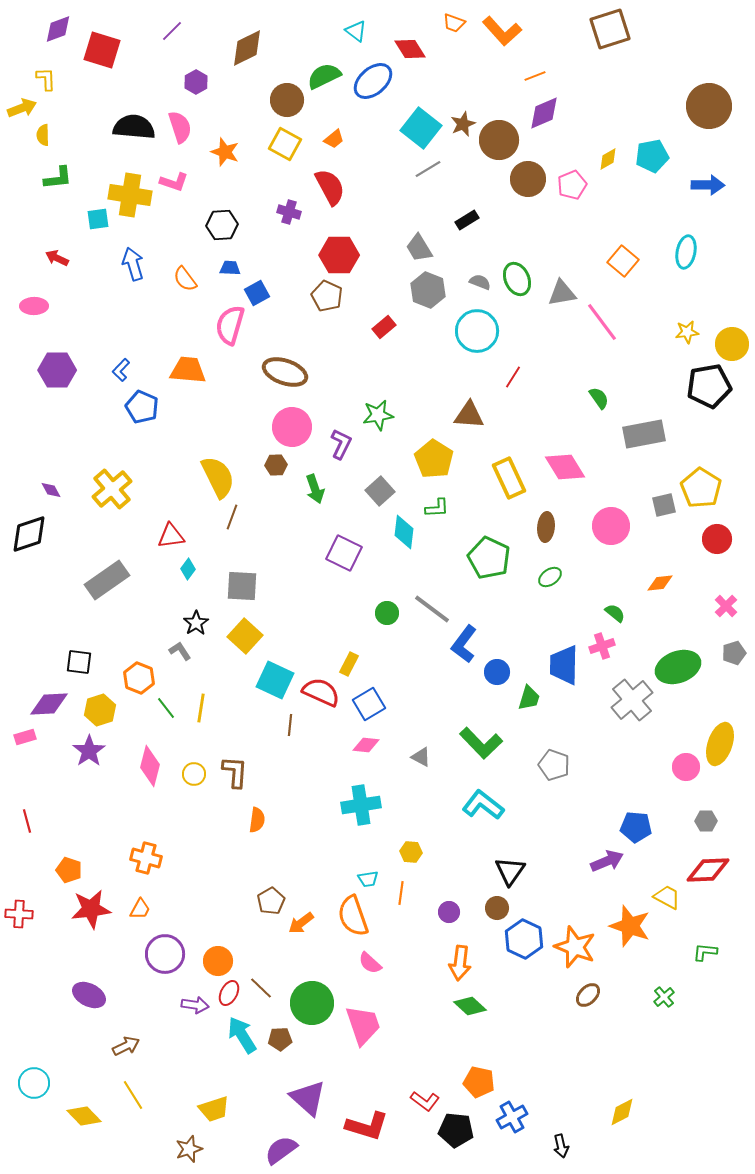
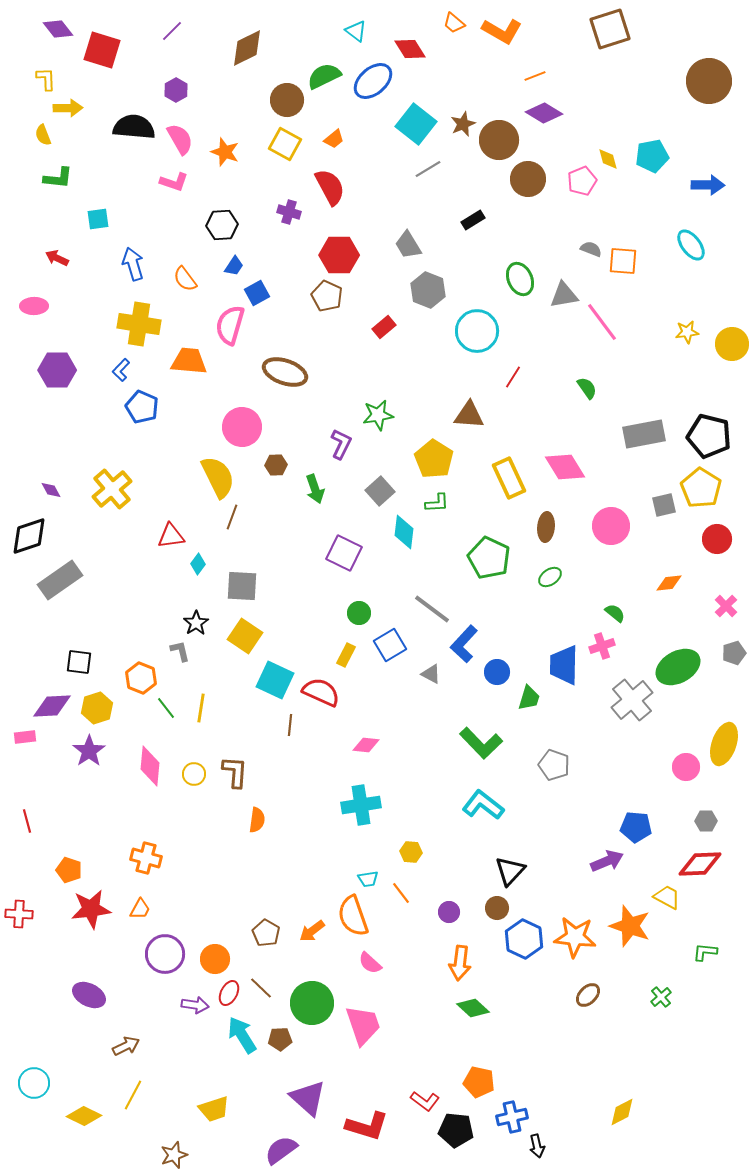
orange trapezoid at (454, 23): rotated 20 degrees clockwise
purple diamond at (58, 29): rotated 72 degrees clockwise
orange L-shape at (502, 31): rotated 18 degrees counterclockwise
purple hexagon at (196, 82): moved 20 px left, 8 px down
brown circle at (709, 106): moved 25 px up
yellow arrow at (22, 108): moved 46 px right; rotated 20 degrees clockwise
purple diamond at (544, 113): rotated 54 degrees clockwise
pink semicircle at (180, 127): moved 12 px down; rotated 12 degrees counterclockwise
cyan square at (421, 128): moved 5 px left, 4 px up
yellow semicircle at (43, 135): rotated 20 degrees counterclockwise
yellow diamond at (608, 159): rotated 75 degrees counterclockwise
green L-shape at (58, 178): rotated 12 degrees clockwise
pink pentagon at (572, 185): moved 10 px right, 4 px up
yellow cross at (130, 195): moved 9 px right, 129 px down
black rectangle at (467, 220): moved 6 px right
gray trapezoid at (419, 248): moved 11 px left, 3 px up
cyan ellipse at (686, 252): moved 5 px right, 7 px up; rotated 48 degrees counterclockwise
orange square at (623, 261): rotated 36 degrees counterclockwise
blue trapezoid at (230, 268): moved 4 px right, 2 px up; rotated 120 degrees clockwise
green ellipse at (517, 279): moved 3 px right
gray semicircle at (480, 282): moved 111 px right, 33 px up
gray triangle at (562, 293): moved 2 px right, 2 px down
orange trapezoid at (188, 370): moved 1 px right, 9 px up
black pentagon at (709, 386): moved 50 px down; rotated 24 degrees clockwise
green semicircle at (599, 398): moved 12 px left, 10 px up
pink circle at (292, 427): moved 50 px left
green L-shape at (437, 508): moved 5 px up
black diamond at (29, 534): moved 2 px down
cyan diamond at (188, 569): moved 10 px right, 5 px up
gray rectangle at (107, 580): moved 47 px left
orange diamond at (660, 583): moved 9 px right
green circle at (387, 613): moved 28 px left
yellow square at (245, 636): rotated 8 degrees counterclockwise
blue L-shape at (464, 644): rotated 6 degrees clockwise
gray L-shape at (180, 651): rotated 20 degrees clockwise
yellow rectangle at (349, 664): moved 3 px left, 9 px up
green ellipse at (678, 667): rotated 9 degrees counterclockwise
orange hexagon at (139, 678): moved 2 px right
purple diamond at (49, 704): moved 3 px right, 2 px down
blue square at (369, 704): moved 21 px right, 59 px up
yellow hexagon at (100, 710): moved 3 px left, 2 px up
pink rectangle at (25, 737): rotated 10 degrees clockwise
yellow ellipse at (720, 744): moved 4 px right
gray triangle at (421, 757): moved 10 px right, 83 px up
pink diamond at (150, 766): rotated 9 degrees counterclockwise
red diamond at (708, 870): moved 8 px left, 6 px up
black triangle at (510, 871): rotated 8 degrees clockwise
orange line at (401, 893): rotated 45 degrees counterclockwise
brown pentagon at (271, 901): moved 5 px left, 32 px down; rotated 12 degrees counterclockwise
orange arrow at (301, 923): moved 11 px right, 8 px down
orange star at (575, 947): moved 10 px up; rotated 15 degrees counterclockwise
orange circle at (218, 961): moved 3 px left, 2 px up
green cross at (664, 997): moved 3 px left
green diamond at (470, 1006): moved 3 px right, 2 px down
yellow line at (133, 1095): rotated 60 degrees clockwise
yellow diamond at (84, 1116): rotated 20 degrees counterclockwise
blue cross at (512, 1117): rotated 16 degrees clockwise
black arrow at (561, 1146): moved 24 px left
brown star at (189, 1149): moved 15 px left, 6 px down
